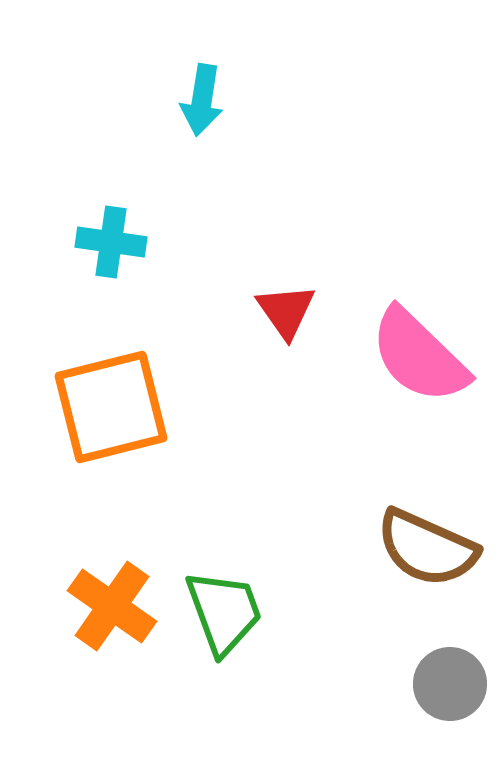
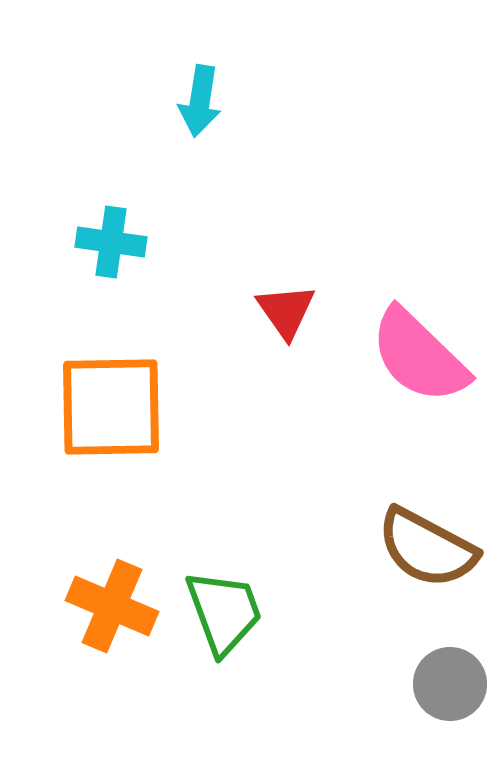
cyan arrow: moved 2 px left, 1 px down
orange square: rotated 13 degrees clockwise
brown semicircle: rotated 4 degrees clockwise
orange cross: rotated 12 degrees counterclockwise
